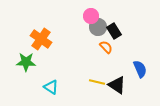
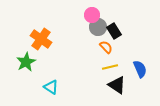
pink circle: moved 1 px right, 1 px up
green star: rotated 30 degrees counterclockwise
yellow line: moved 13 px right, 15 px up; rotated 28 degrees counterclockwise
